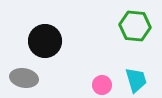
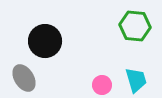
gray ellipse: rotated 48 degrees clockwise
